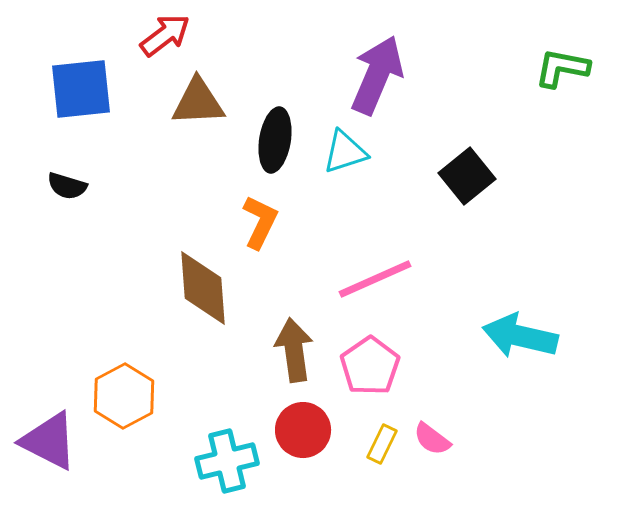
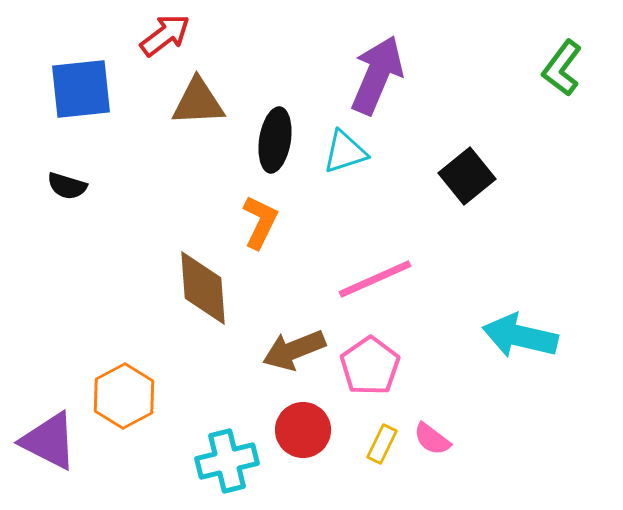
green L-shape: rotated 64 degrees counterclockwise
brown arrow: rotated 104 degrees counterclockwise
